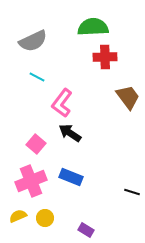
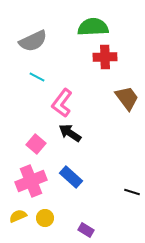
brown trapezoid: moved 1 px left, 1 px down
blue rectangle: rotated 20 degrees clockwise
